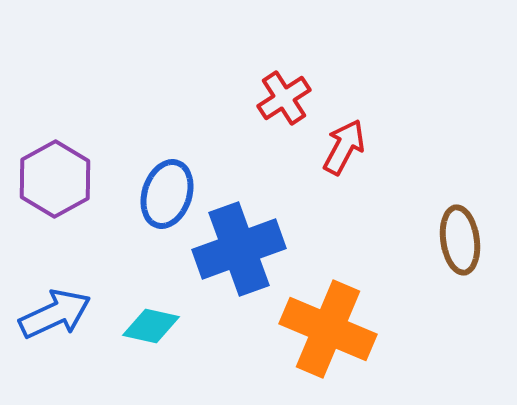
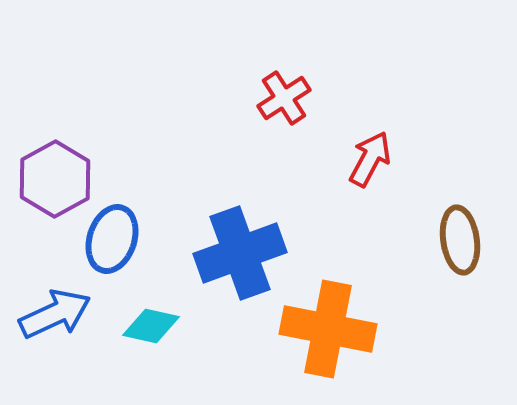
red arrow: moved 26 px right, 12 px down
blue ellipse: moved 55 px left, 45 px down
blue cross: moved 1 px right, 4 px down
orange cross: rotated 12 degrees counterclockwise
